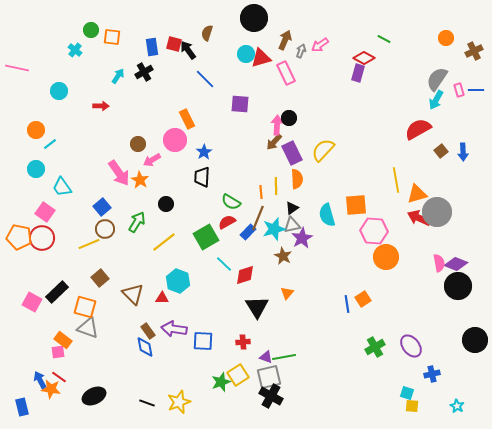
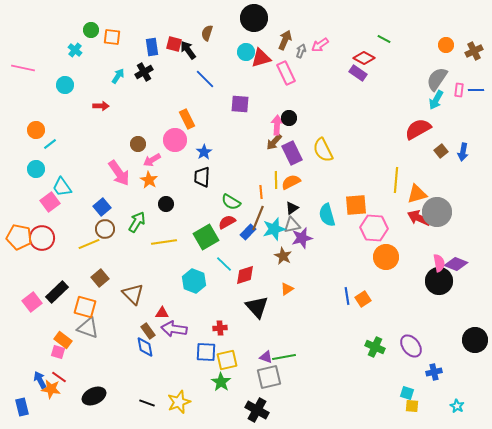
orange circle at (446, 38): moved 7 px down
cyan circle at (246, 54): moved 2 px up
pink line at (17, 68): moved 6 px right
purple rectangle at (358, 73): rotated 72 degrees counterclockwise
pink rectangle at (459, 90): rotated 24 degrees clockwise
cyan circle at (59, 91): moved 6 px right, 6 px up
yellow semicircle at (323, 150): rotated 70 degrees counterclockwise
blue arrow at (463, 152): rotated 12 degrees clockwise
orange semicircle at (297, 179): moved 6 px left, 3 px down; rotated 114 degrees counterclockwise
orange star at (140, 180): moved 9 px right
yellow line at (396, 180): rotated 15 degrees clockwise
yellow line at (276, 186): moved 6 px up
pink square at (45, 212): moved 5 px right, 10 px up; rotated 18 degrees clockwise
pink hexagon at (374, 231): moved 3 px up
purple star at (302, 238): rotated 15 degrees clockwise
yellow line at (164, 242): rotated 30 degrees clockwise
cyan hexagon at (178, 281): moved 16 px right
black circle at (458, 286): moved 19 px left, 5 px up
orange triangle at (287, 293): moved 4 px up; rotated 16 degrees clockwise
red triangle at (162, 298): moved 15 px down
pink square at (32, 302): rotated 24 degrees clockwise
blue line at (347, 304): moved 8 px up
black triangle at (257, 307): rotated 10 degrees counterclockwise
blue square at (203, 341): moved 3 px right, 11 px down
red cross at (243, 342): moved 23 px left, 14 px up
green cross at (375, 347): rotated 36 degrees counterclockwise
pink square at (58, 352): rotated 24 degrees clockwise
blue cross at (432, 374): moved 2 px right, 2 px up
yellow square at (238, 375): moved 11 px left, 15 px up; rotated 20 degrees clockwise
green star at (221, 382): rotated 18 degrees counterclockwise
black cross at (271, 396): moved 14 px left, 14 px down
